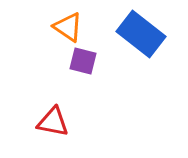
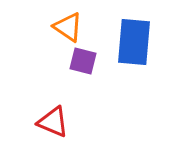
blue rectangle: moved 7 px left, 8 px down; rotated 57 degrees clockwise
red triangle: rotated 12 degrees clockwise
